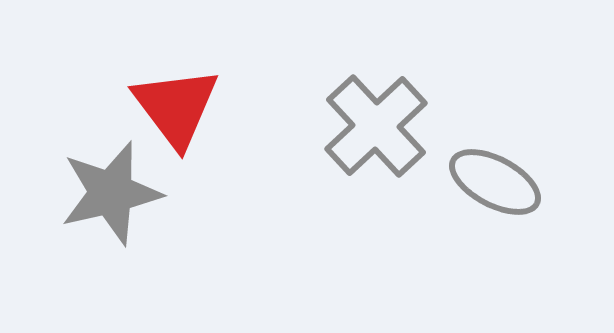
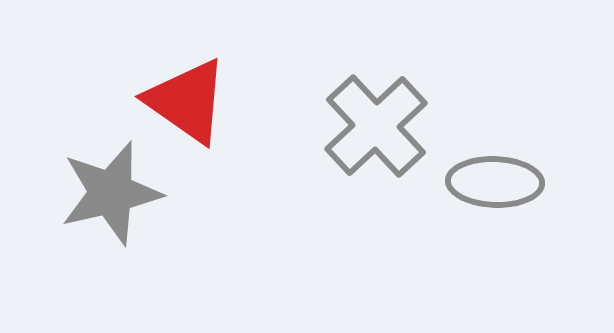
red triangle: moved 11 px right, 6 px up; rotated 18 degrees counterclockwise
gray ellipse: rotated 26 degrees counterclockwise
